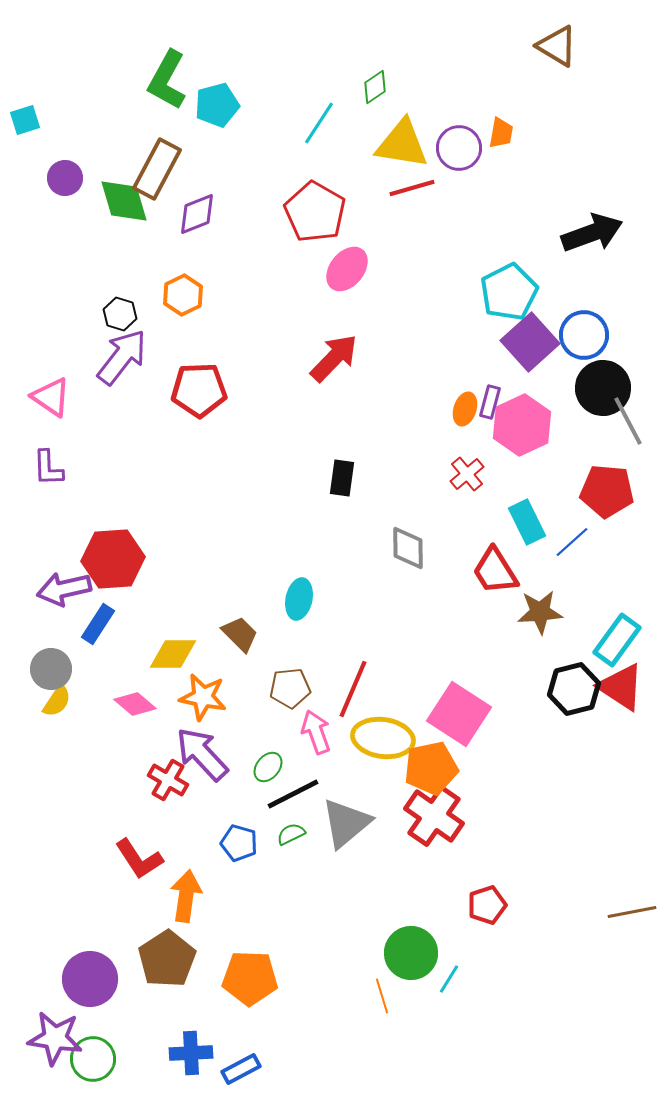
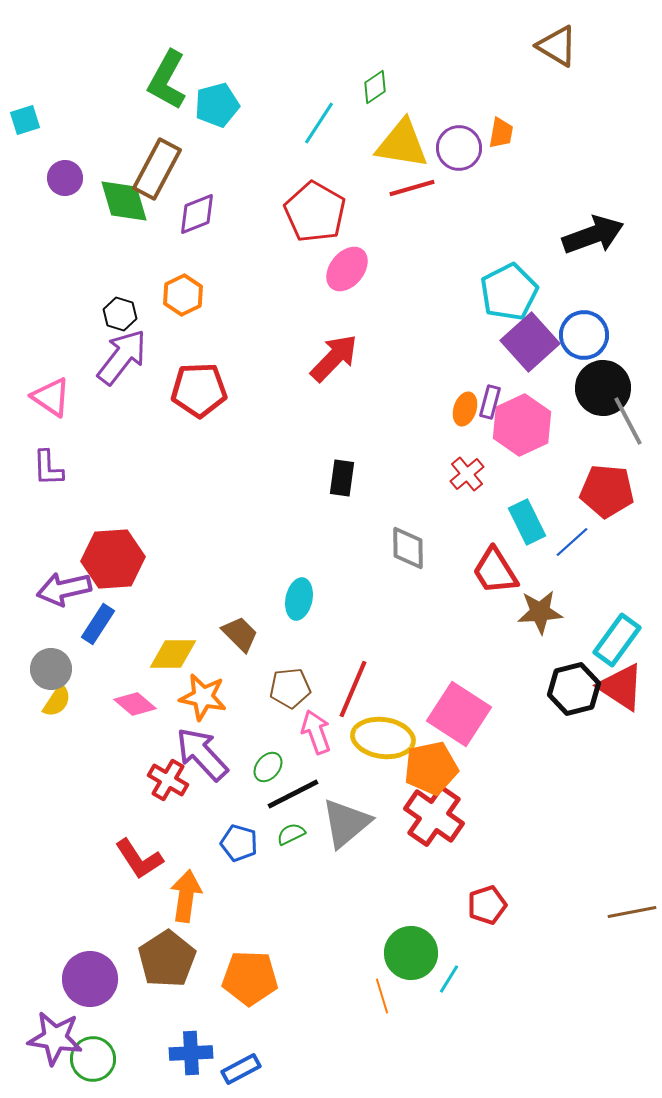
black arrow at (592, 233): moved 1 px right, 2 px down
